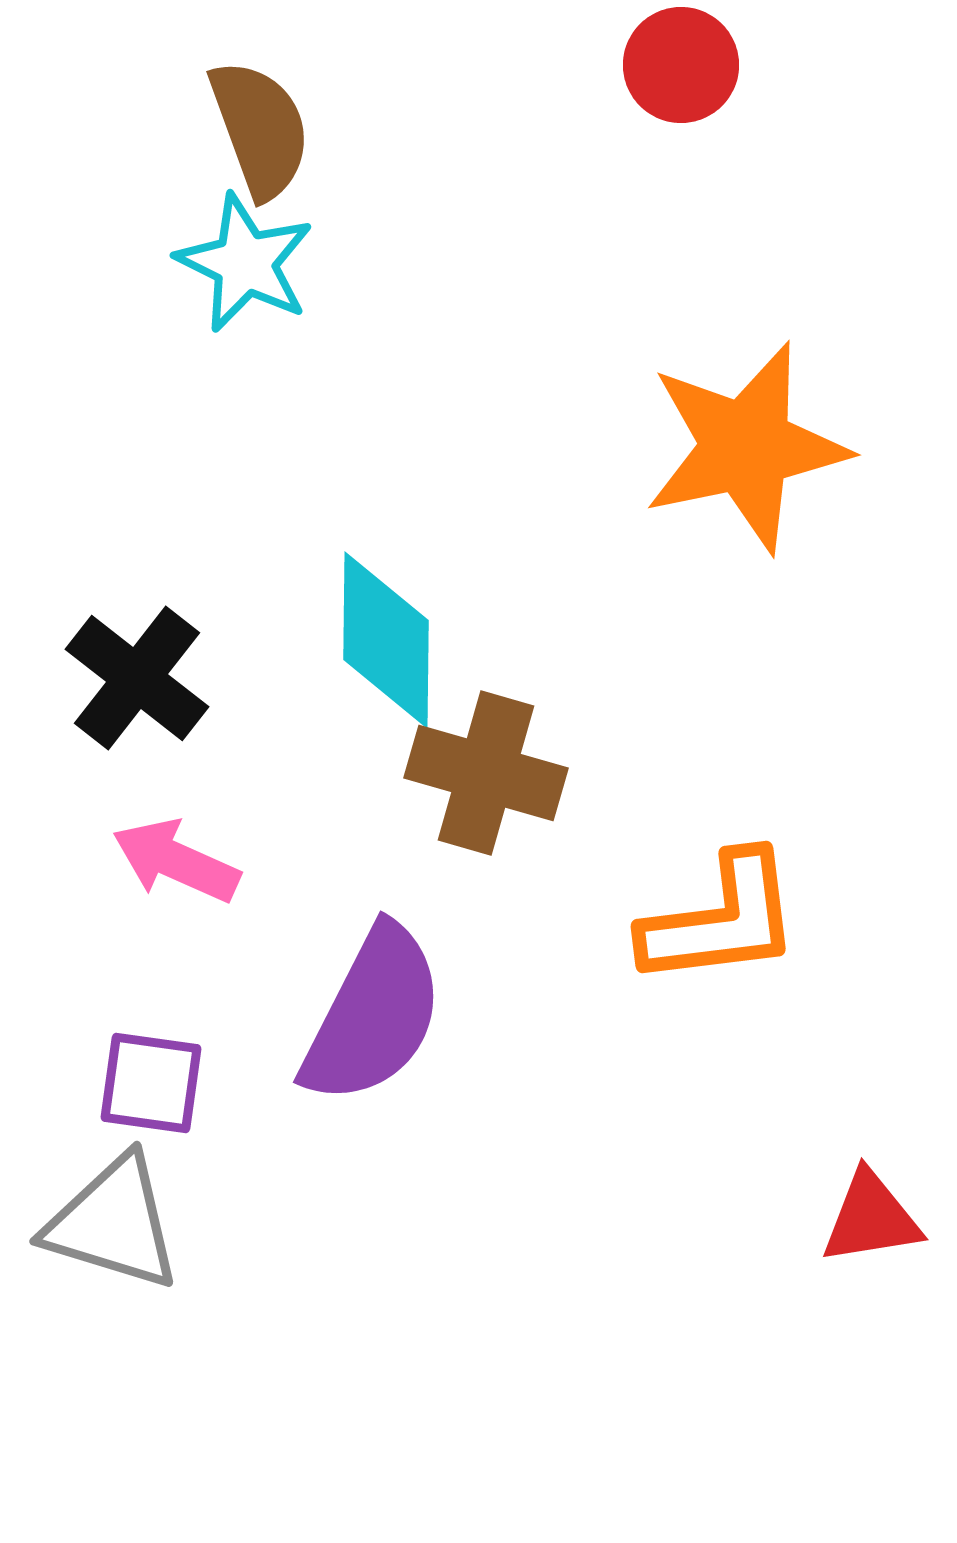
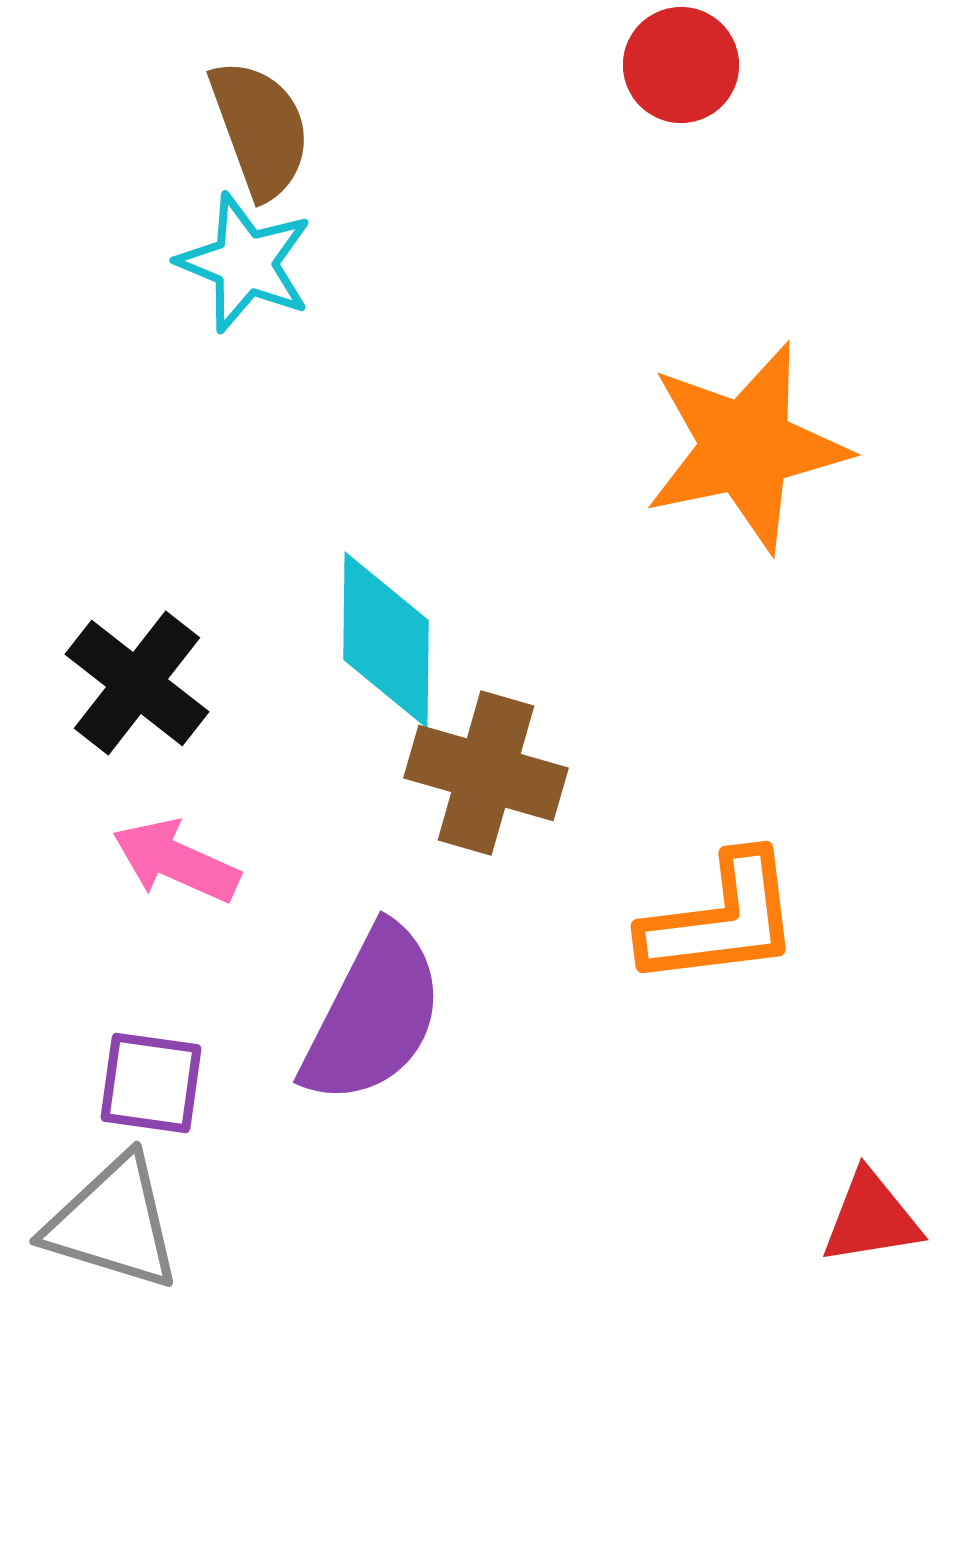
cyan star: rotated 4 degrees counterclockwise
black cross: moved 5 px down
